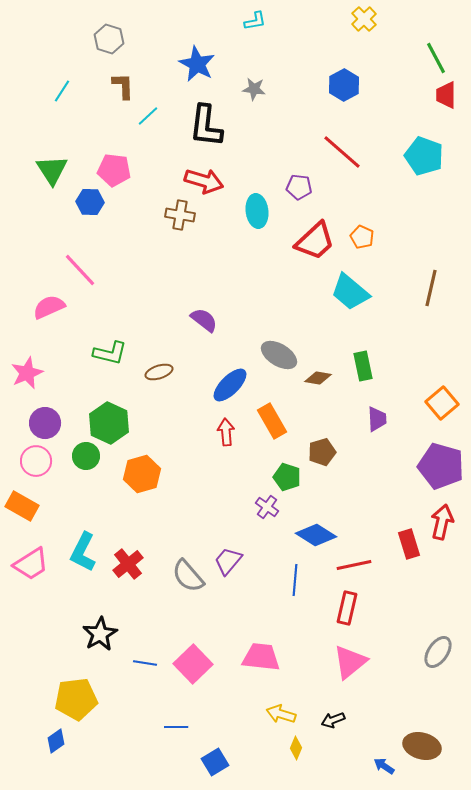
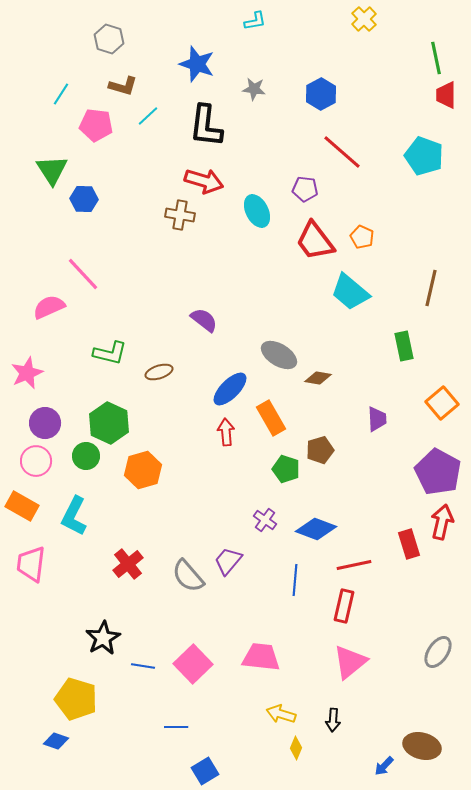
green line at (436, 58): rotated 16 degrees clockwise
blue star at (197, 64): rotated 9 degrees counterclockwise
blue hexagon at (344, 85): moved 23 px left, 9 px down
brown L-shape at (123, 86): rotated 108 degrees clockwise
cyan line at (62, 91): moved 1 px left, 3 px down
pink pentagon at (114, 170): moved 18 px left, 45 px up
purple pentagon at (299, 187): moved 6 px right, 2 px down
blue hexagon at (90, 202): moved 6 px left, 3 px up
cyan ellipse at (257, 211): rotated 20 degrees counterclockwise
red trapezoid at (315, 241): rotated 96 degrees clockwise
pink line at (80, 270): moved 3 px right, 4 px down
green rectangle at (363, 366): moved 41 px right, 20 px up
blue ellipse at (230, 385): moved 4 px down
orange rectangle at (272, 421): moved 1 px left, 3 px up
brown pentagon at (322, 452): moved 2 px left, 2 px up
purple pentagon at (441, 466): moved 3 px left, 6 px down; rotated 12 degrees clockwise
orange hexagon at (142, 474): moved 1 px right, 4 px up
green pentagon at (287, 477): moved 1 px left, 8 px up
purple cross at (267, 507): moved 2 px left, 13 px down
blue diamond at (316, 535): moved 6 px up; rotated 12 degrees counterclockwise
cyan L-shape at (83, 552): moved 9 px left, 36 px up
pink trapezoid at (31, 564): rotated 129 degrees clockwise
red rectangle at (347, 608): moved 3 px left, 2 px up
black star at (100, 634): moved 3 px right, 4 px down
blue line at (145, 663): moved 2 px left, 3 px down
yellow pentagon at (76, 699): rotated 24 degrees clockwise
black arrow at (333, 720): rotated 65 degrees counterclockwise
blue diamond at (56, 741): rotated 55 degrees clockwise
blue square at (215, 762): moved 10 px left, 9 px down
blue arrow at (384, 766): rotated 80 degrees counterclockwise
